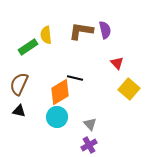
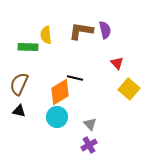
green rectangle: rotated 36 degrees clockwise
